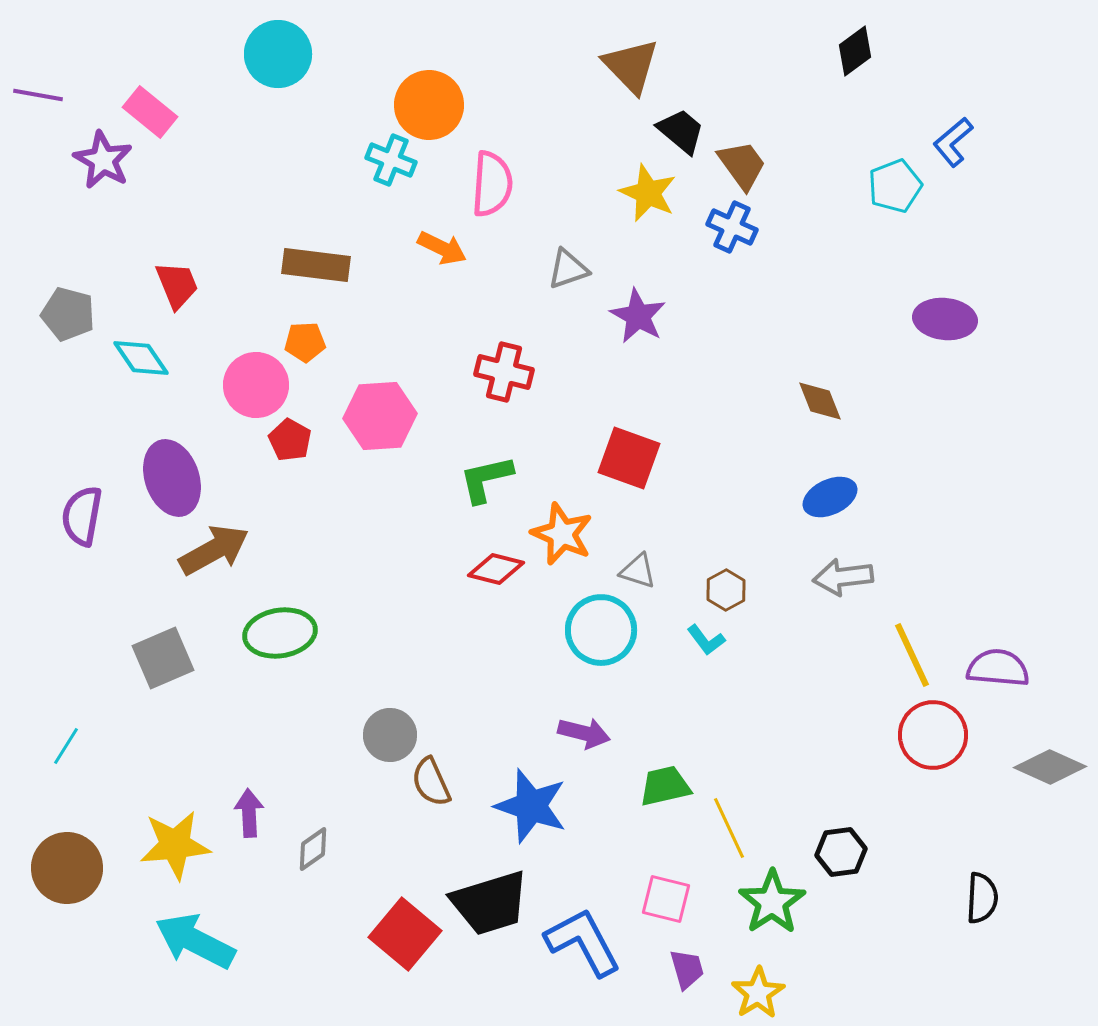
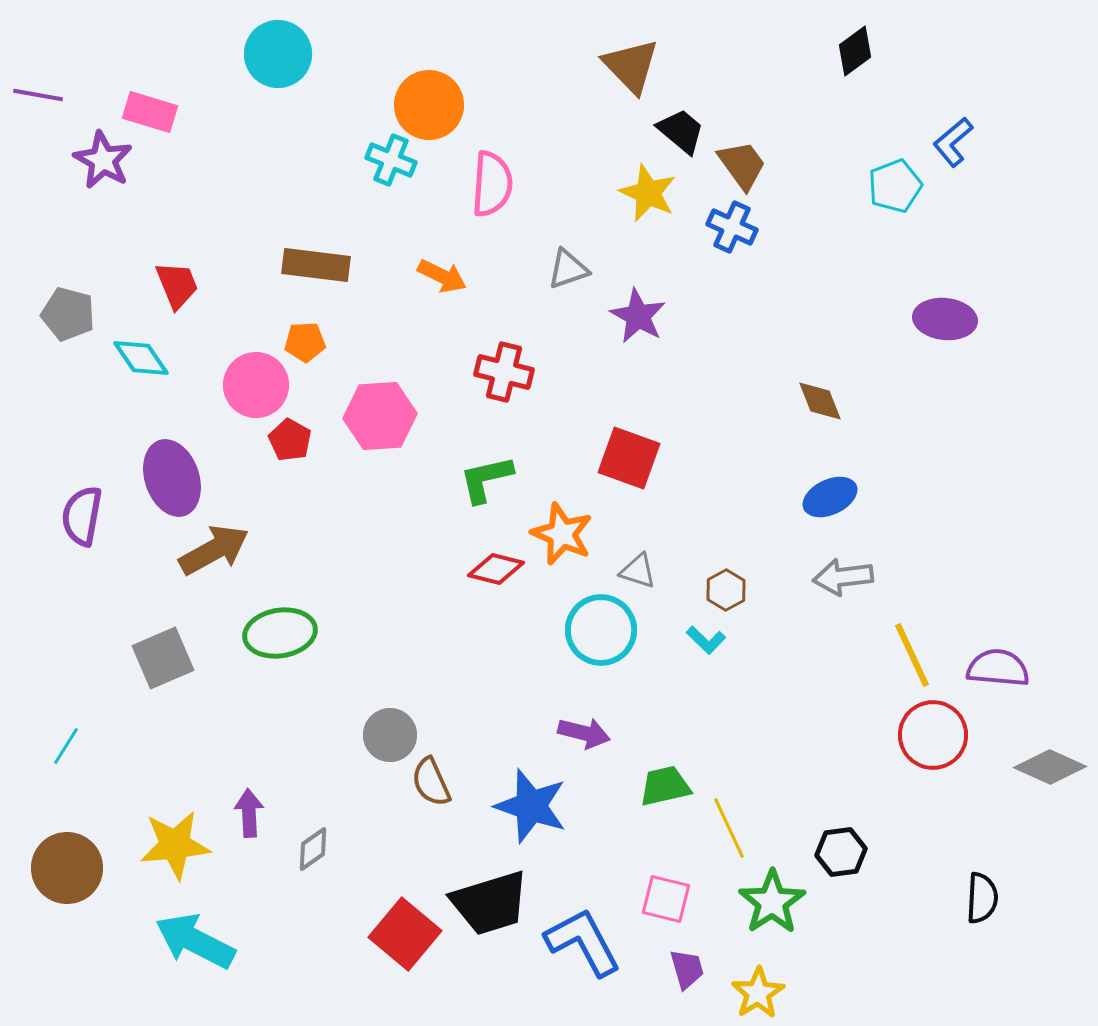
pink rectangle at (150, 112): rotated 22 degrees counterclockwise
orange arrow at (442, 248): moved 28 px down
cyan L-shape at (706, 640): rotated 9 degrees counterclockwise
